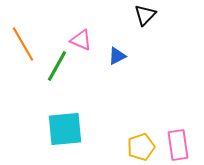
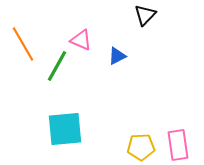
yellow pentagon: rotated 16 degrees clockwise
